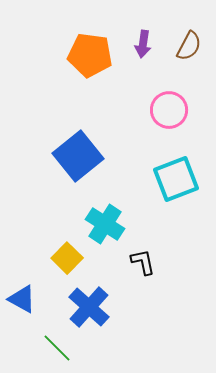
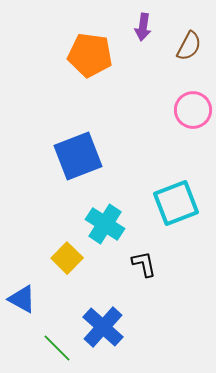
purple arrow: moved 17 px up
pink circle: moved 24 px right
blue square: rotated 18 degrees clockwise
cyan square: moved 24 px down
black L-shape: moved 1 px right, 2 px down
blue cross: moved 14 px right, 20 px down
